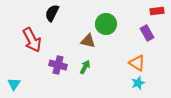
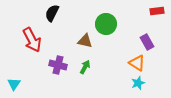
purple rectangle: moved 9 px down
brown triangle: moved 3 px left
